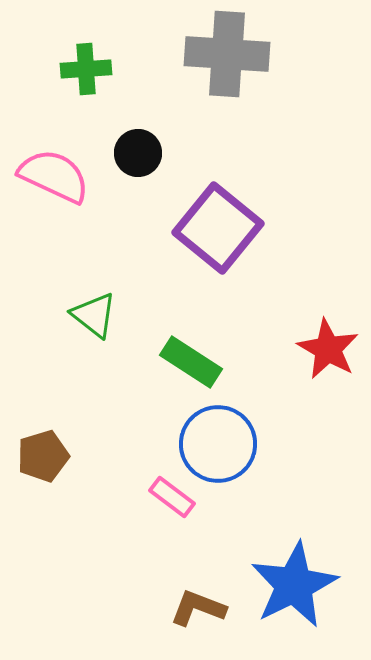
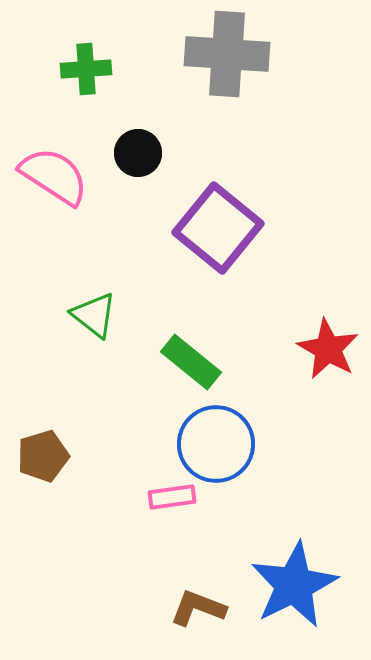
pink semicircle: rotated 8 degrees clockwise
green rectangle: rotated 6 degrees clockwise
blue circle: moved 2 px left
pink rectangle: rotated 45 degrees counterclockwise
